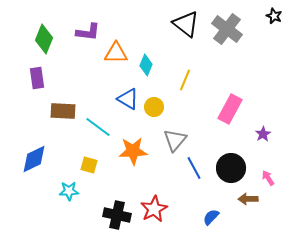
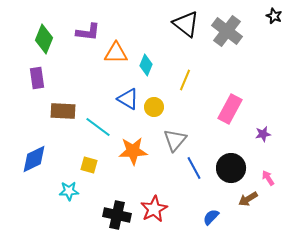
gray cross: moved 2 px down
purple star: rotated 21 degrees clockwise
brown arrow: rotated 30 degrees counterclockwise
